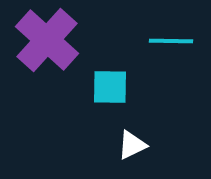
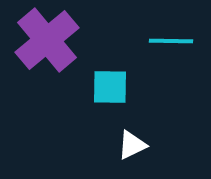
purple cross: rotated 8 degrees clockwise
